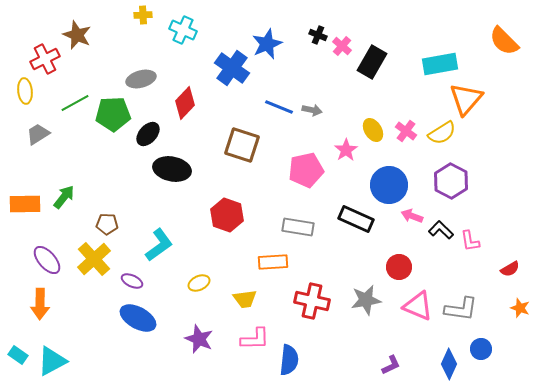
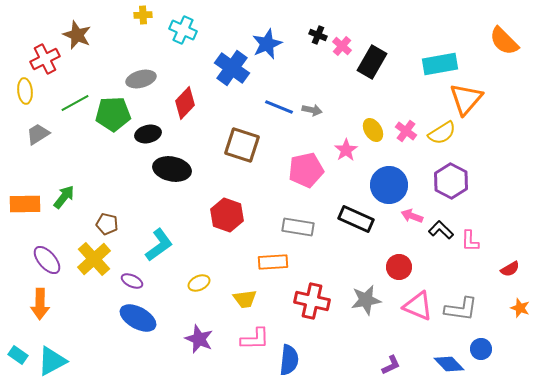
black ellipse at (148, 134): rotated 35 degrees clockwise
brown pentagon at (107, 224): rotated 10 degrees clockwise
pink L-shape at (470, 241): rotated 10 degrees clockwise
blue diamond at (449, 364): rotated 68 degrees counterclockwise
